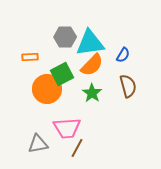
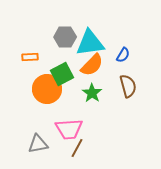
pink trapezoid: moved 2 px right, 1 px down
